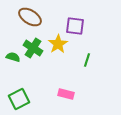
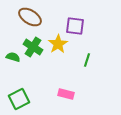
green cross: moved 1 px up
